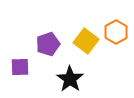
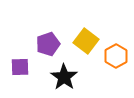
orange hexagon: moved 24 px down
black star: moved 6 px left, 2 px up
